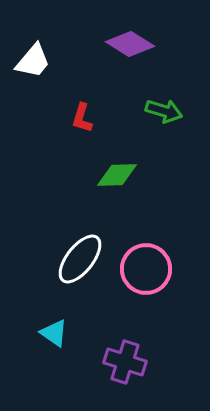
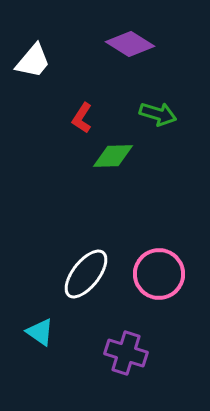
green arrow: moved 6 px left, 3 px down
red L-shape: rotated 16 degrees clockwise
green diamond: moved 4 px left, 19 px up
white ellipse: moved 6 px right, 15 px down
pink circle: moved 13 px right, 5 px down
cyan triangle: moved 14 px left, 1 px up
purple cross: moved 1 px right, 9 px up
